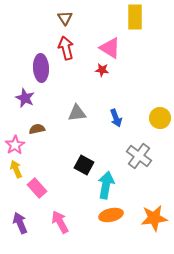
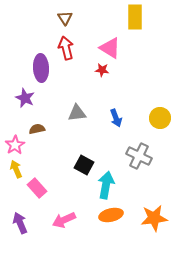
gray cross: rotated 10 degrees counterclockwise
pink arrow: moved 4 px right, 2 px up; rotated 85 degrees counterclockwise
